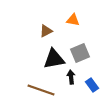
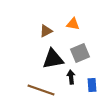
orange triangle: moved 4 px down
black triangle: moved 1 px left
blue rectangle: rotated 32 degrees clockwise
